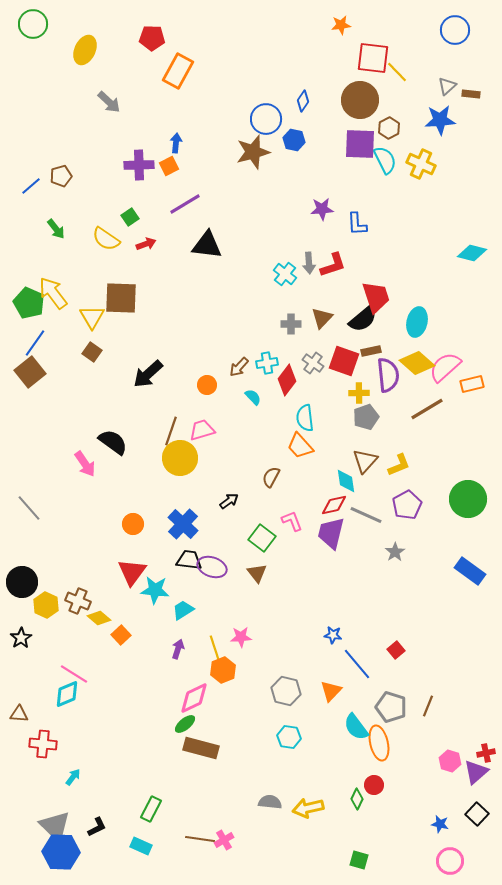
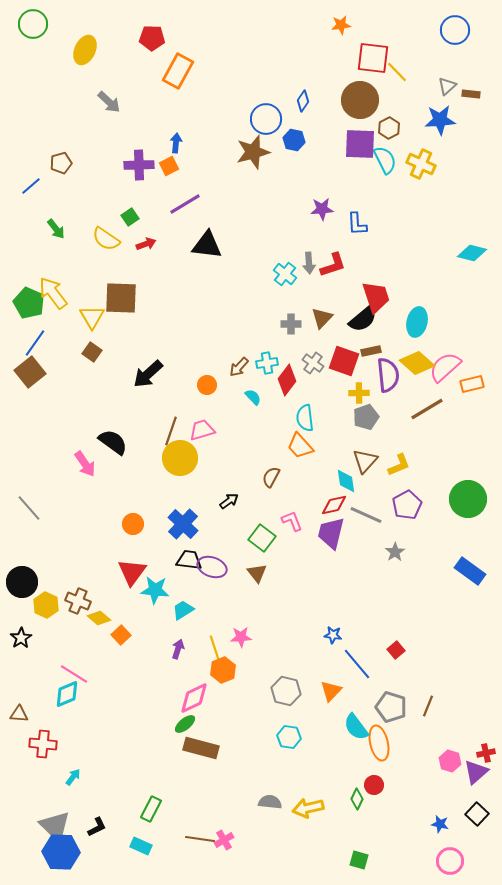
brown pentagon at (61, 176): moved 13 px up
